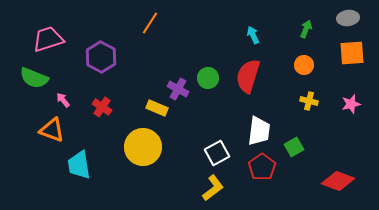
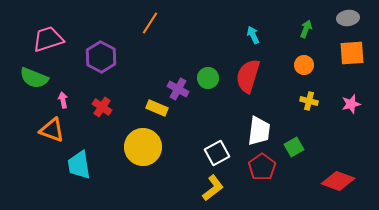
pink arrow: rotated 28 degrees clockwise
